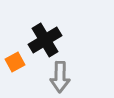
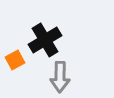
orange square: moved 2 px up
